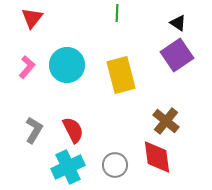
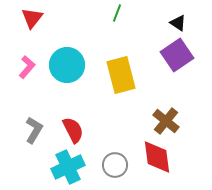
green line: rotated 18 degrees clockwise
